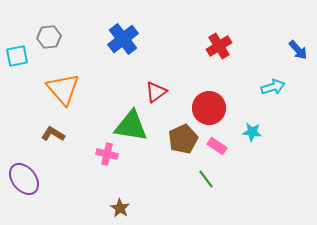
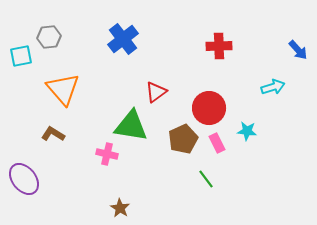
red cross: rotated 30 degrees clockwise
cyan square: moved 4 px right
cyan star: moved 5 px left, 1 px up
pink rectangle: moved 3 px up; rotated 30 degrees clockwise
